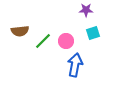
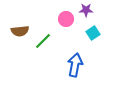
cyan square: rotated 16 degrees counterclockwise
pink circle: moved 22 px up
